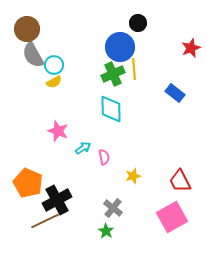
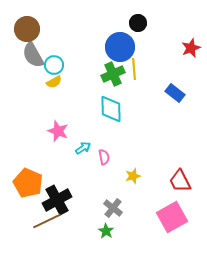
brown line: moved 2 px right
